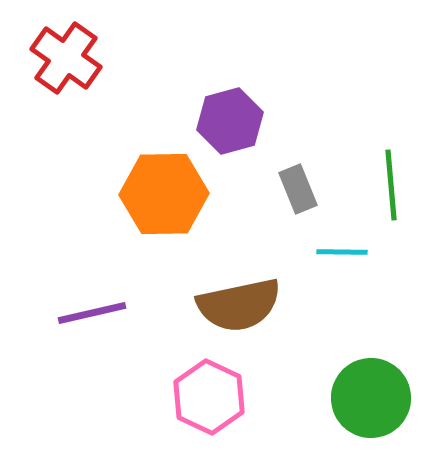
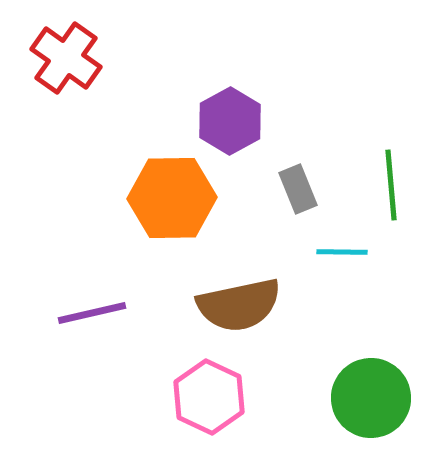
purple hexagon: rotated 14 degrees counterclockwise
orange hexagon: moved 8 px right, 4 px down
